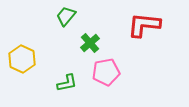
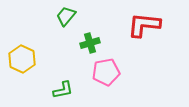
green cross: rotated 24 degrees clockwise
green L-shape: moved 4 px left, 7 px down
